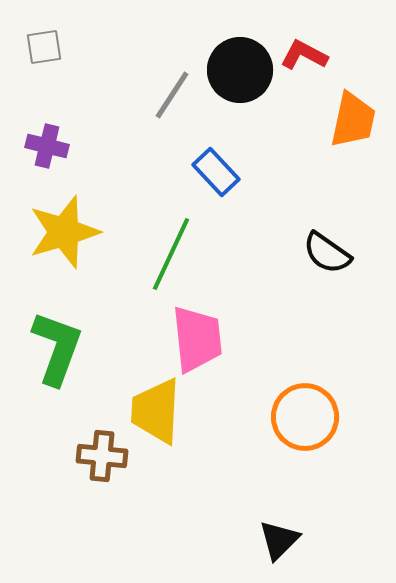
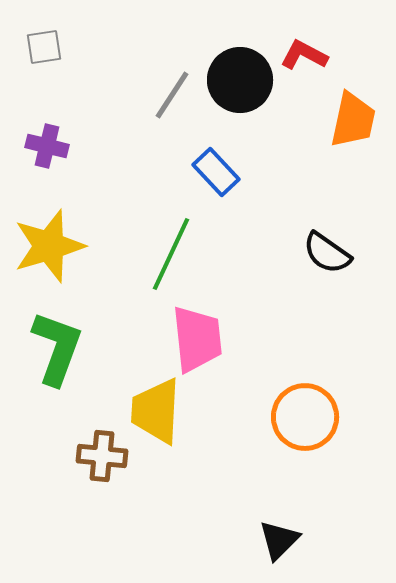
black circle: moved 10 px down
yellow star: moved 15 px left, 14 px down
